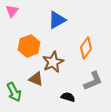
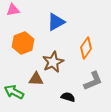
pink triangle: moved 1 px right, 1 px up; rotated 40 degrees clockwise
blue triangle: moved 1 px left, 2 px down
orange hexagon: moved 6 px left, 3 px up
brown triangle: rotated 21 degrees counterclockwise
green arrow: rotated 144 degrees clockwise
